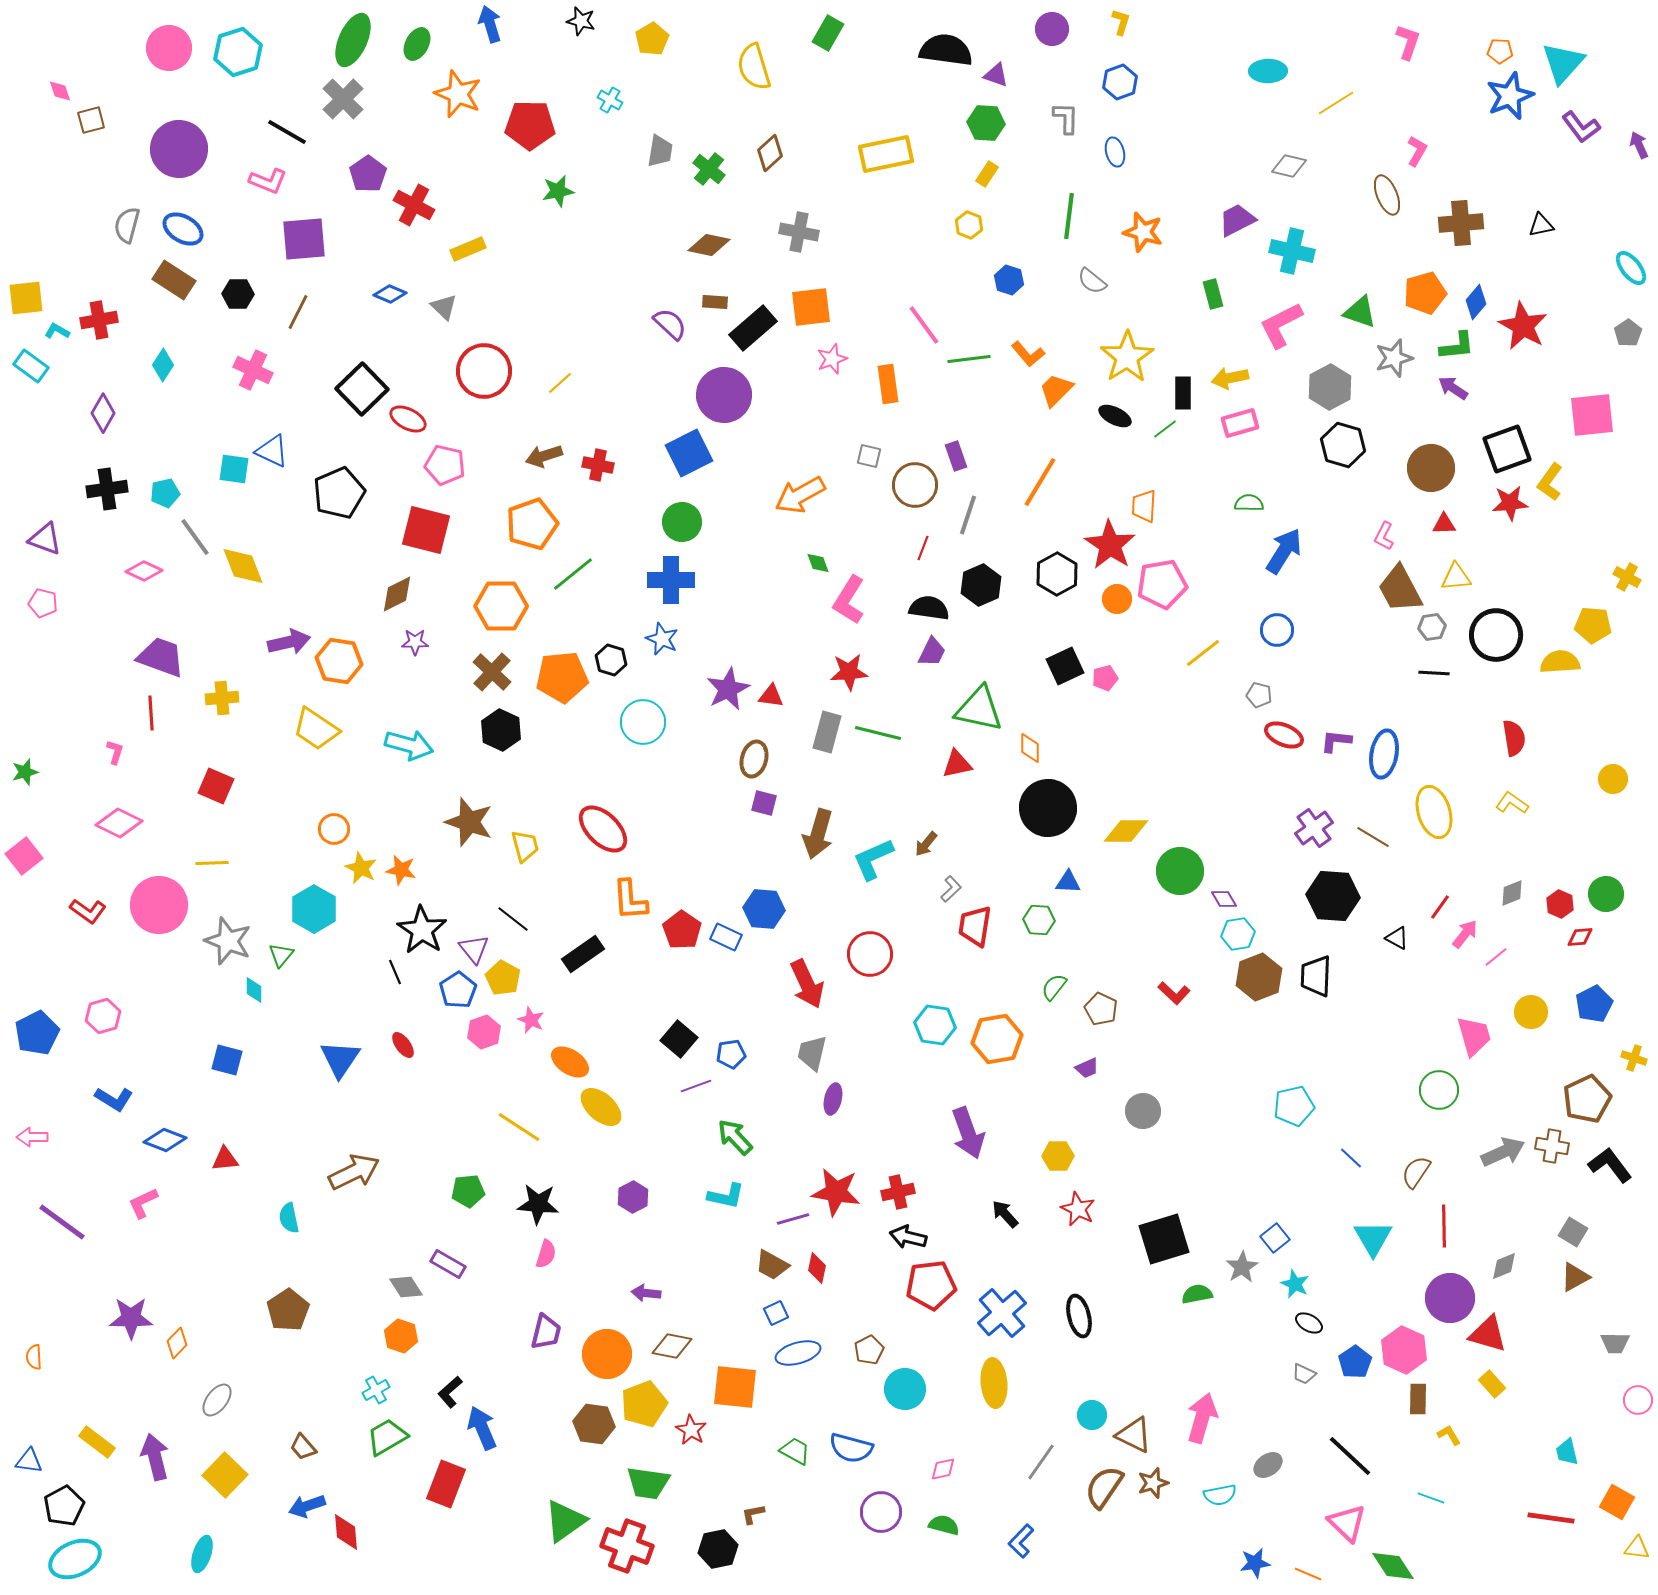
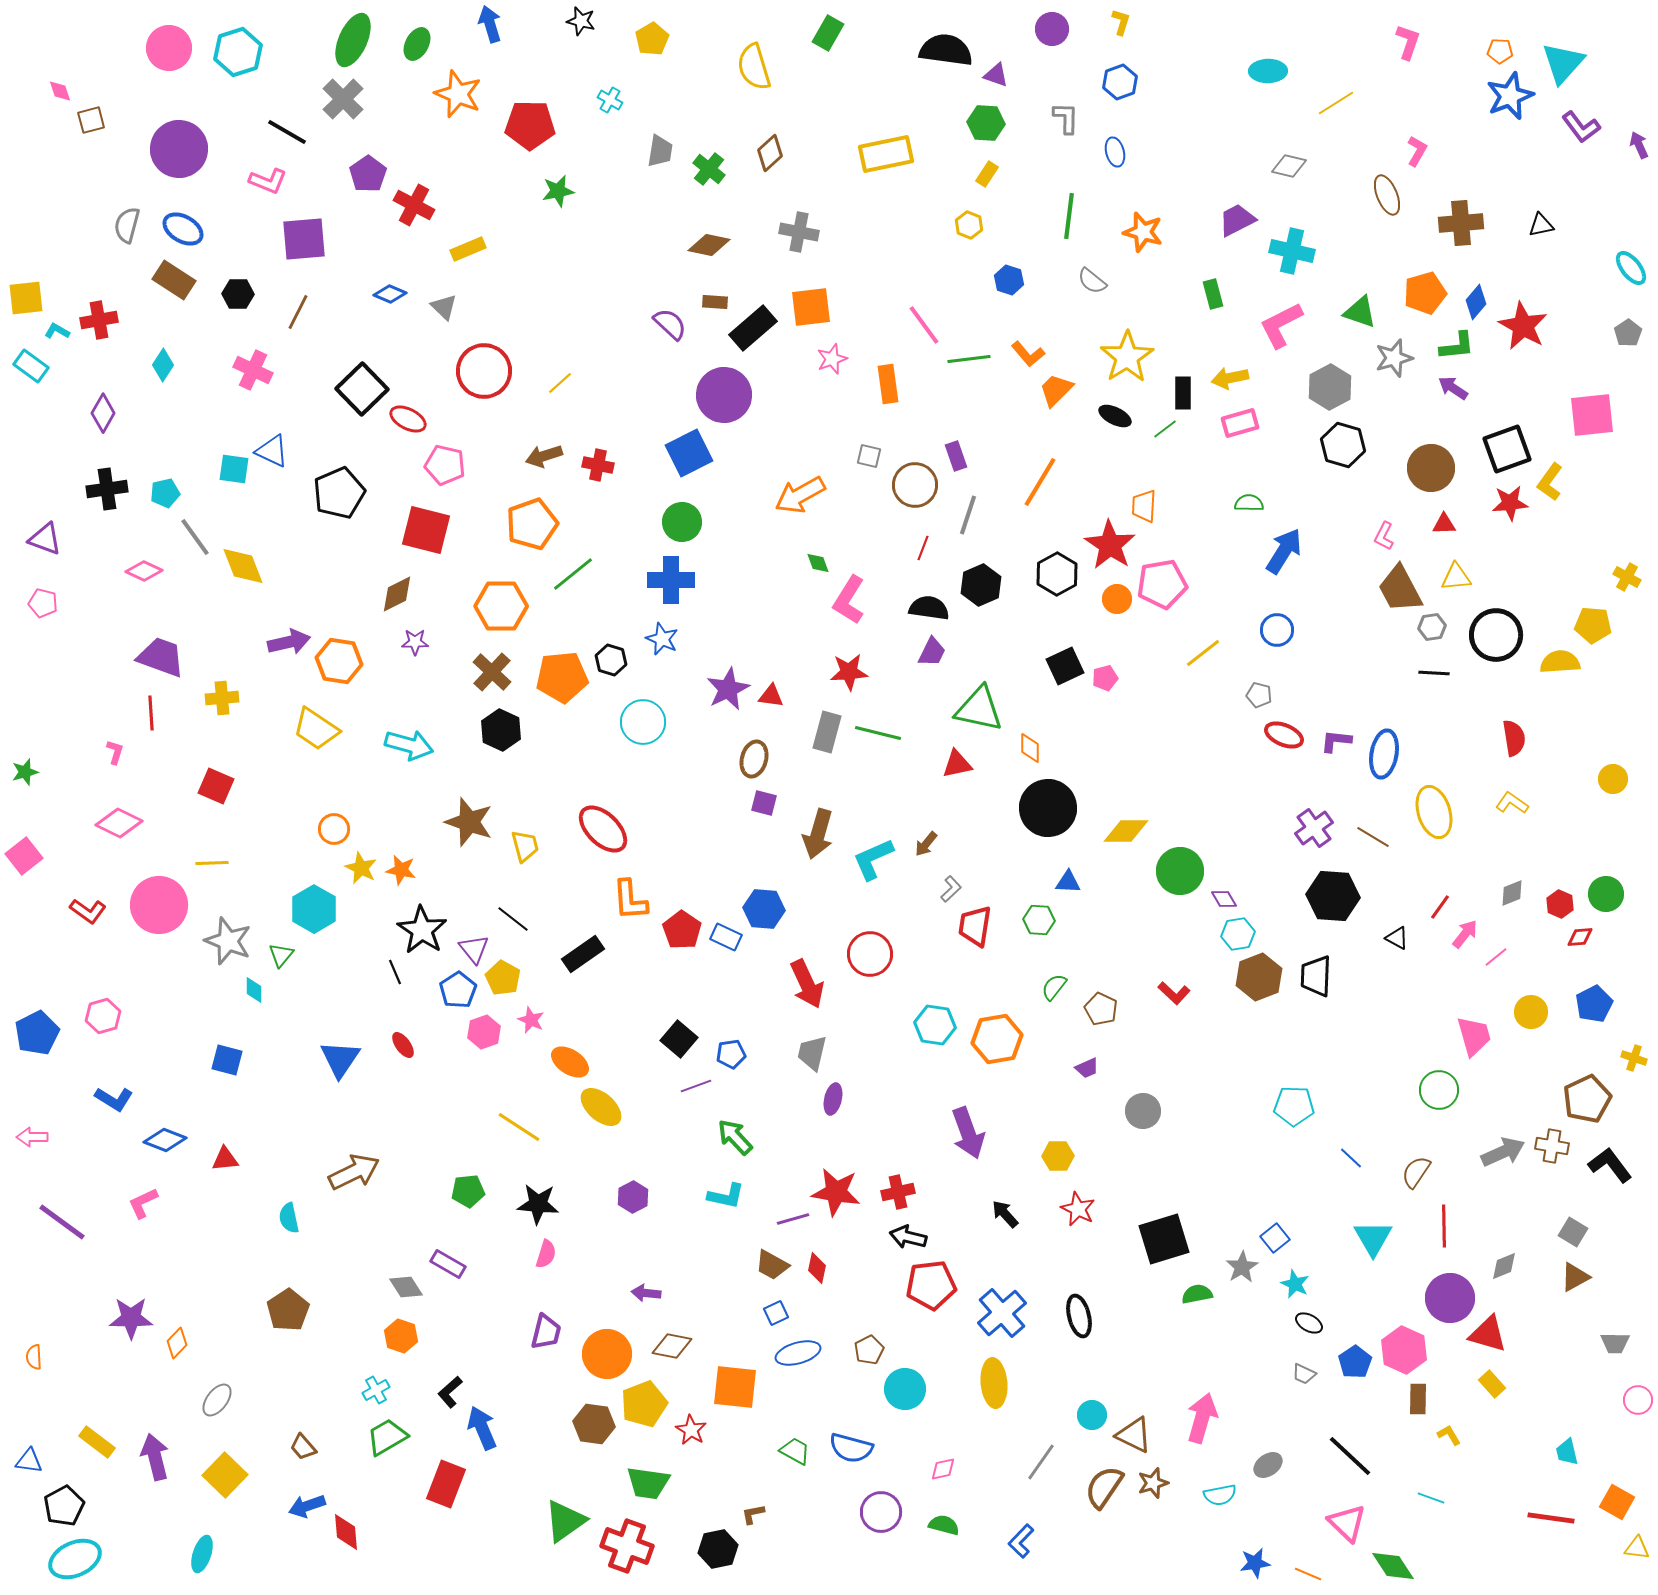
cyan pentagon at (1294, 1106): rotated 15 degrees clockwise
